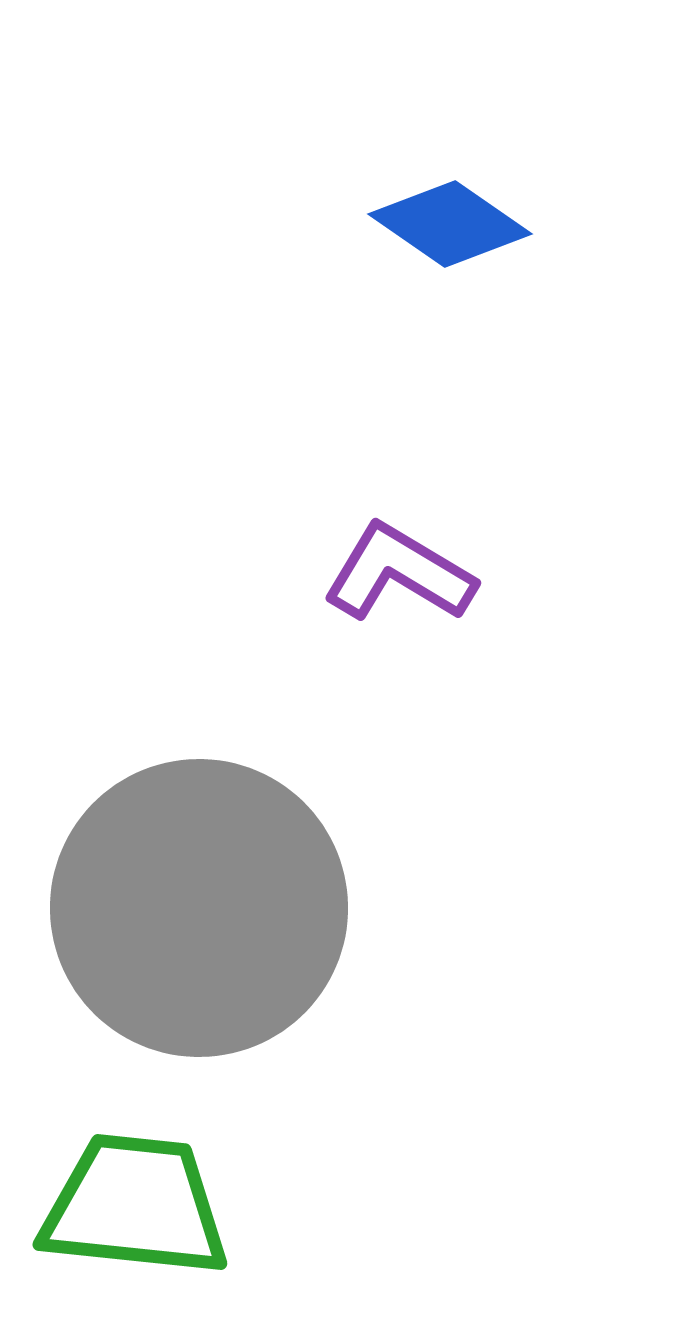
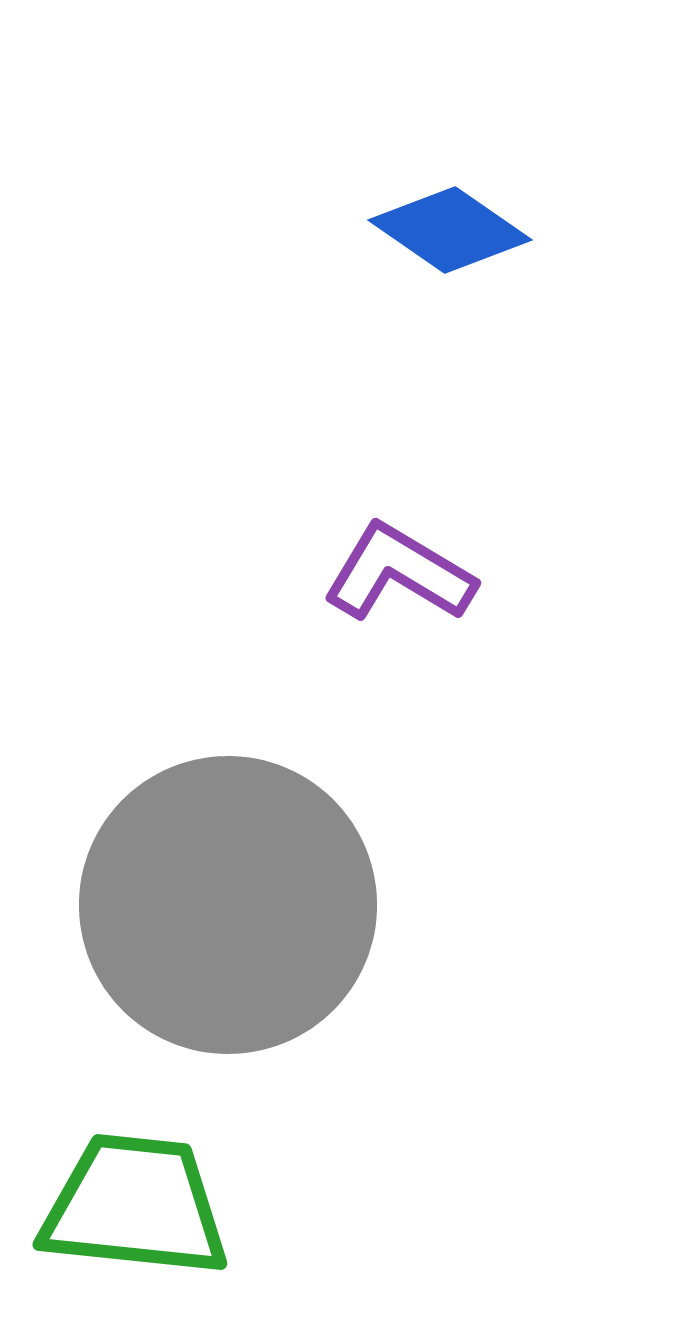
blue diamond: moved 6 px down
gray circle: moved 29 px right, 3 px up
